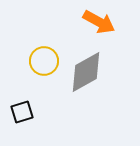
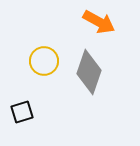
gray diamond: moved 3 px right; rotated 42 degrees counterclockwise
